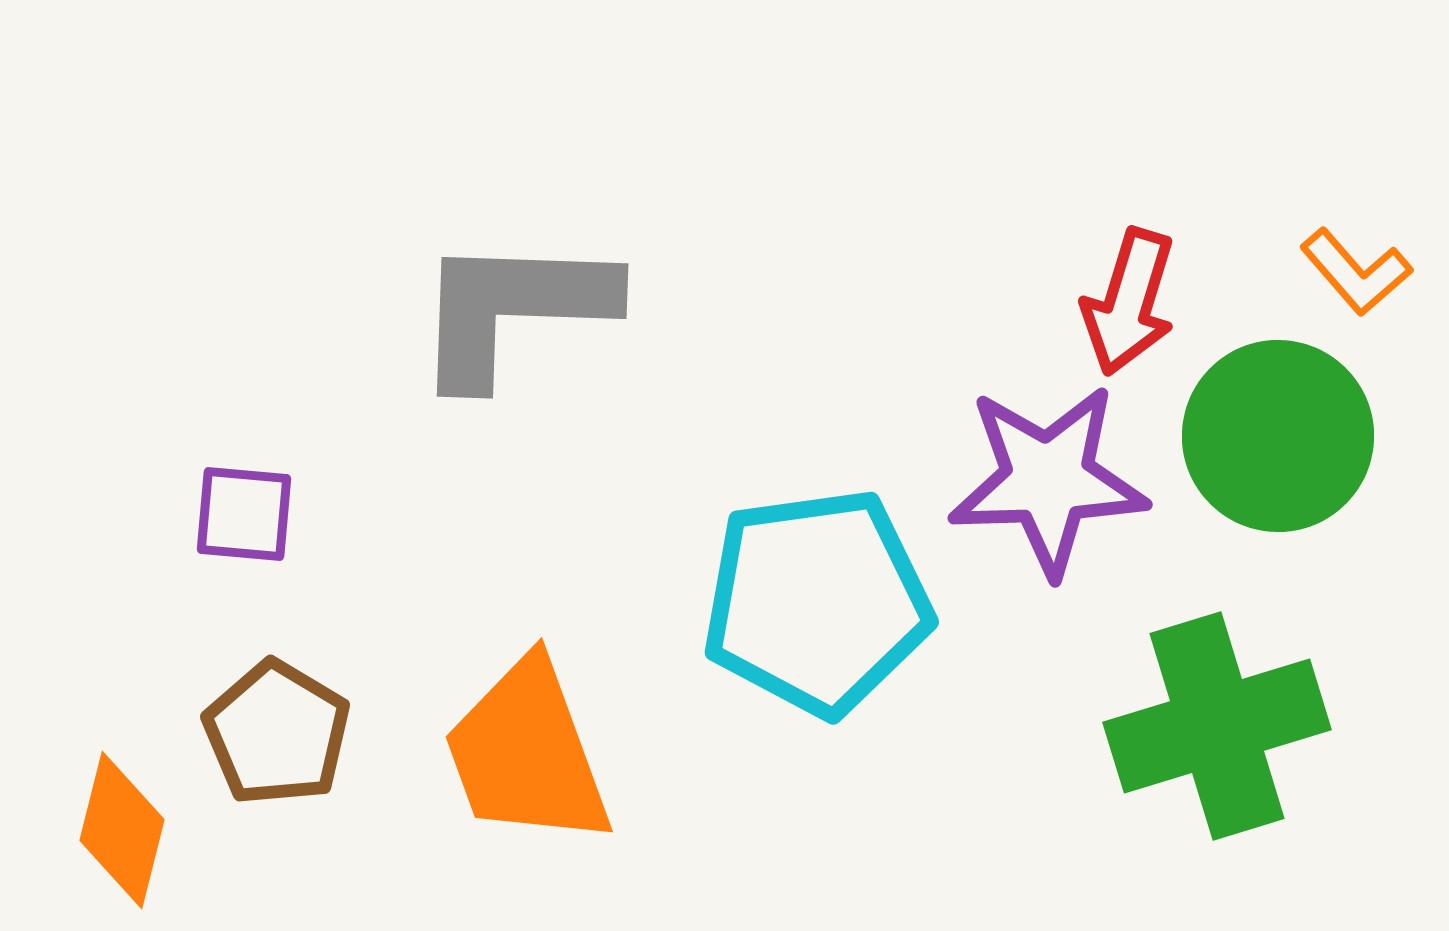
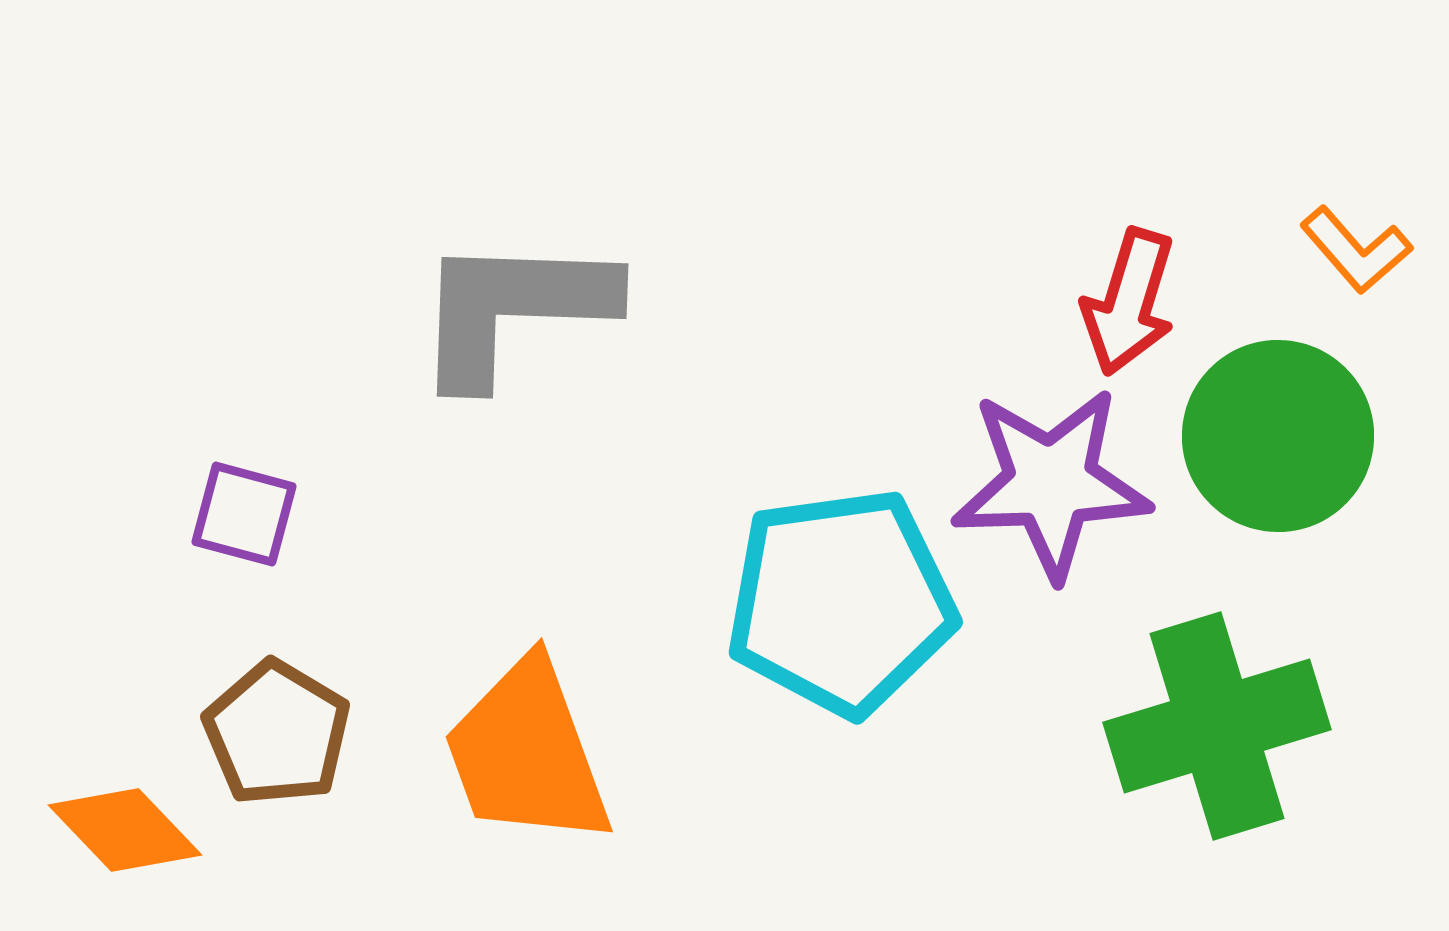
orange L-shape: moved 22 px up
purple star: moved 3 px right, 3 px down
purple square: rotated 10 degrees clockwise
cyan pentagon: moved 24 px right
orange diamond: moved 3 px right; rotated 58 degrees counterclockwise
